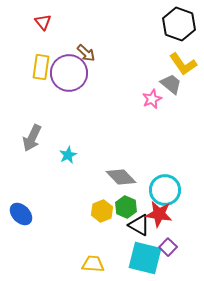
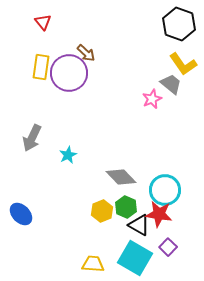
cyan square: moved 10 px left; rotated 16 degrees clockwise
